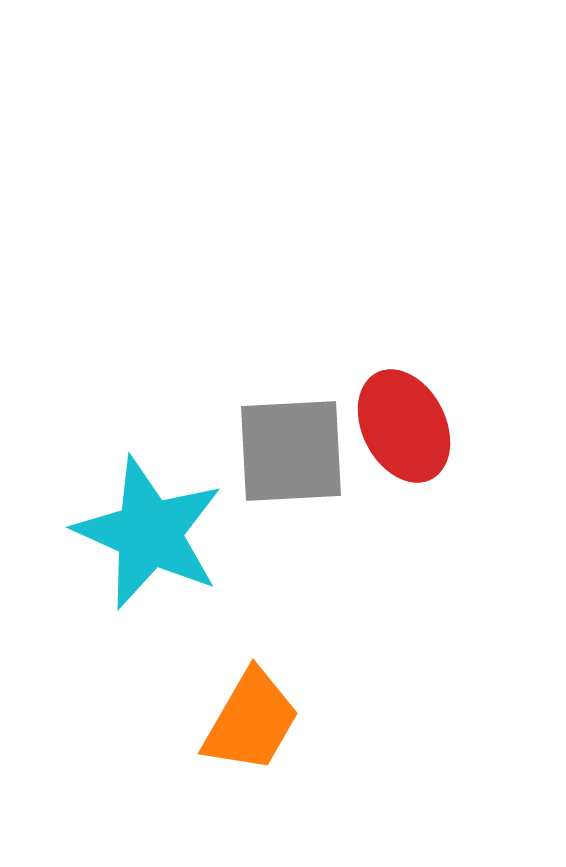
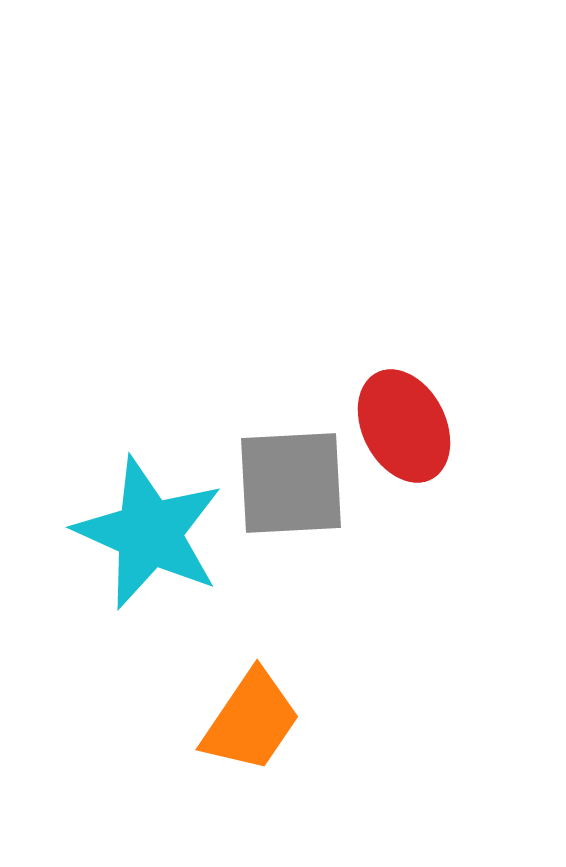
gray square: moved 32 px down
orange trapezoid: rotated 4 degrees clockwise
